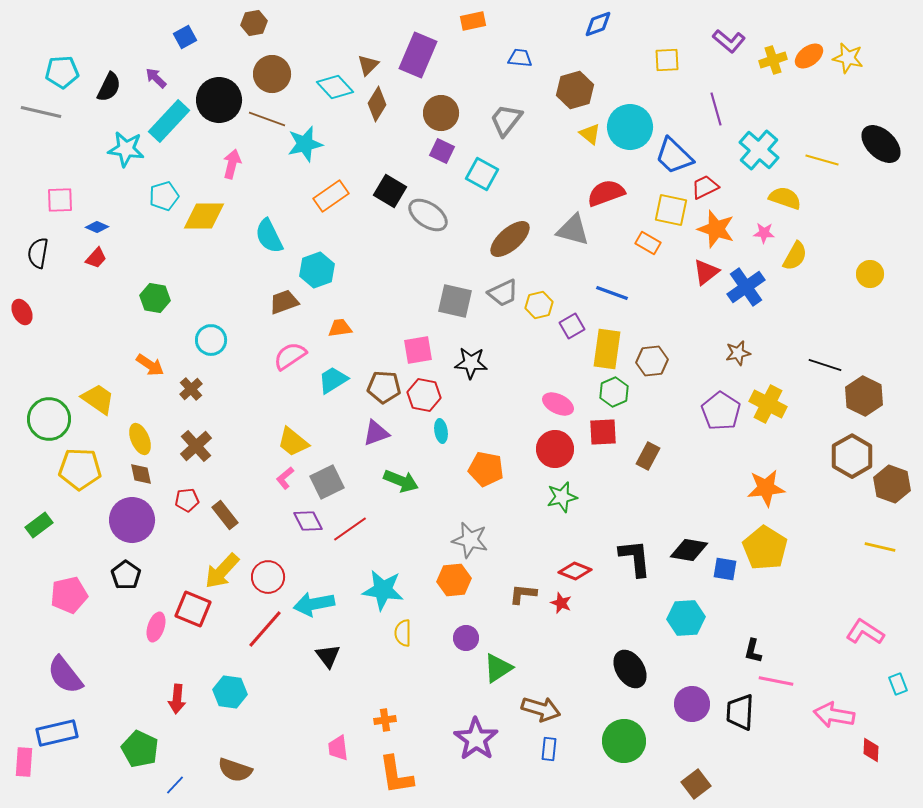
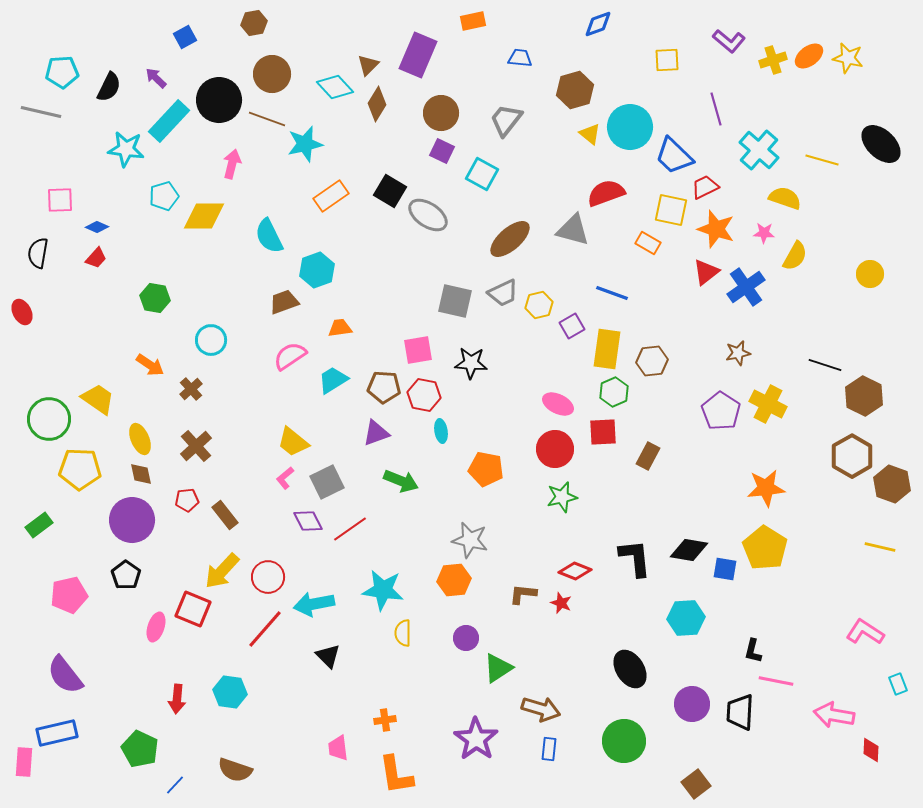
black triangle at (328, 656): rotated 8 degrees counterclockwise
